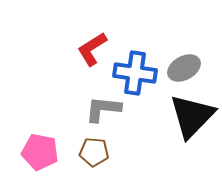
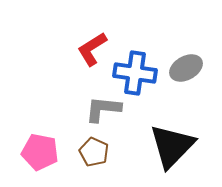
gray ellipse: moved 2 px right
black triangle: moved 20 px left, 30 px down
brown pentagon: rotated 20 degrees clockwise
